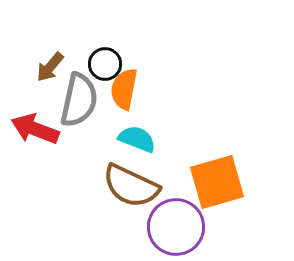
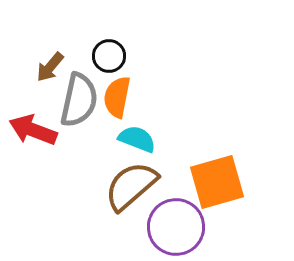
black circle: moved 4 px right, 8 px up
orange semicircle: moved 7 px left, 8 px down
red arrow: moved 2 px left, 1 px down
brown semicircle: rotated 114 degrees clockwise
